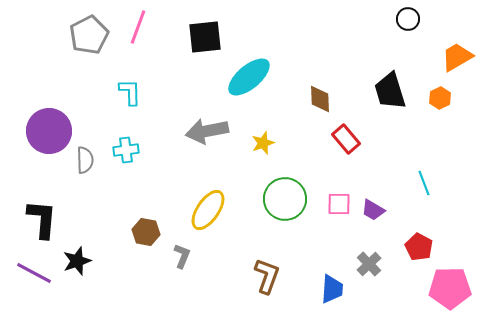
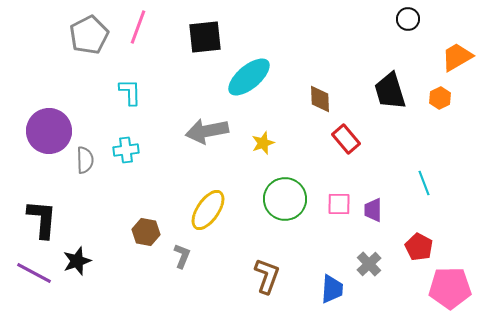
purple trapezoid: rotated 60 degrees clockwise
